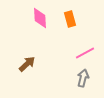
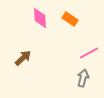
orange rectangle: rotated 42 degrees counterclockwise
pink line: moved 4 px right
brown arrow: moved 4 px left, 6 px up
